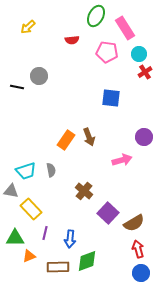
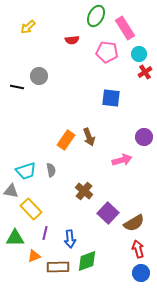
blue arrow: rotated 12 degrees counterclockwise
orange triangle: moved 5 px right
